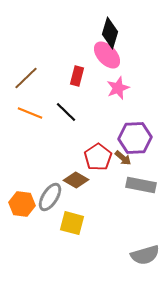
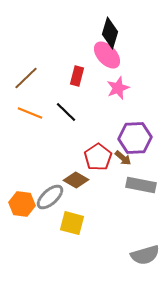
gray ellipse: rotated 16 degrees clockwise
